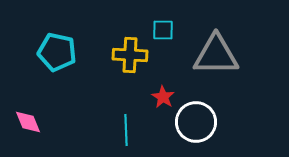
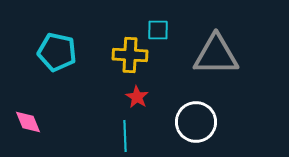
cyan square: moved 5 px left
red star: moved 26 px left
cyan line: moved 1 px left, 6 px down
